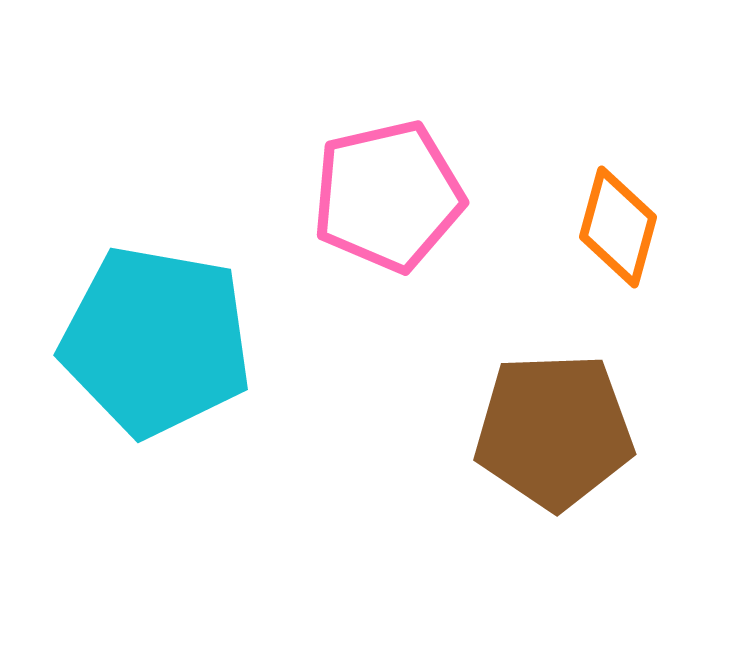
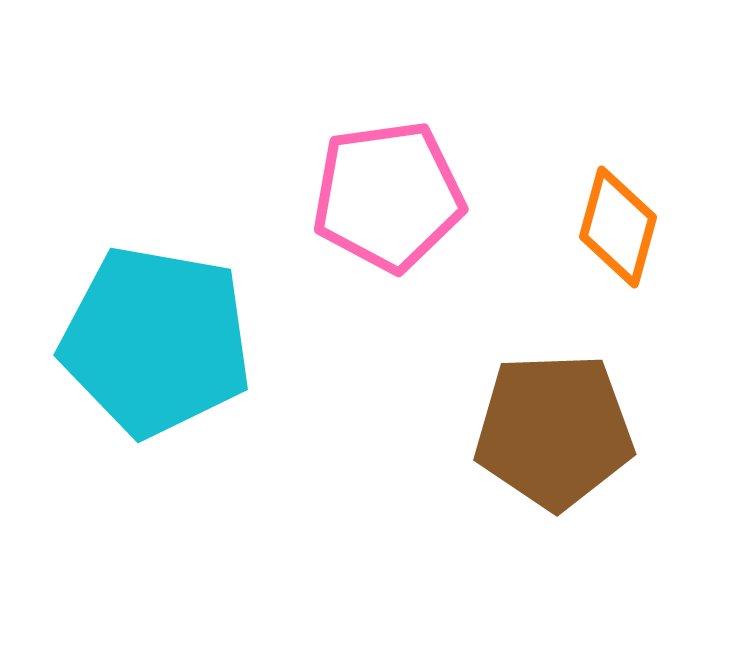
pink pentagon: rotated 5 degrees clockwise
